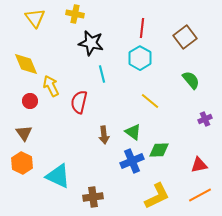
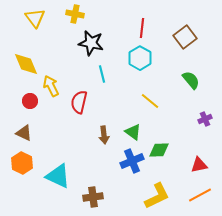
brown triangle: rotated 30 degrees counterclockwise
